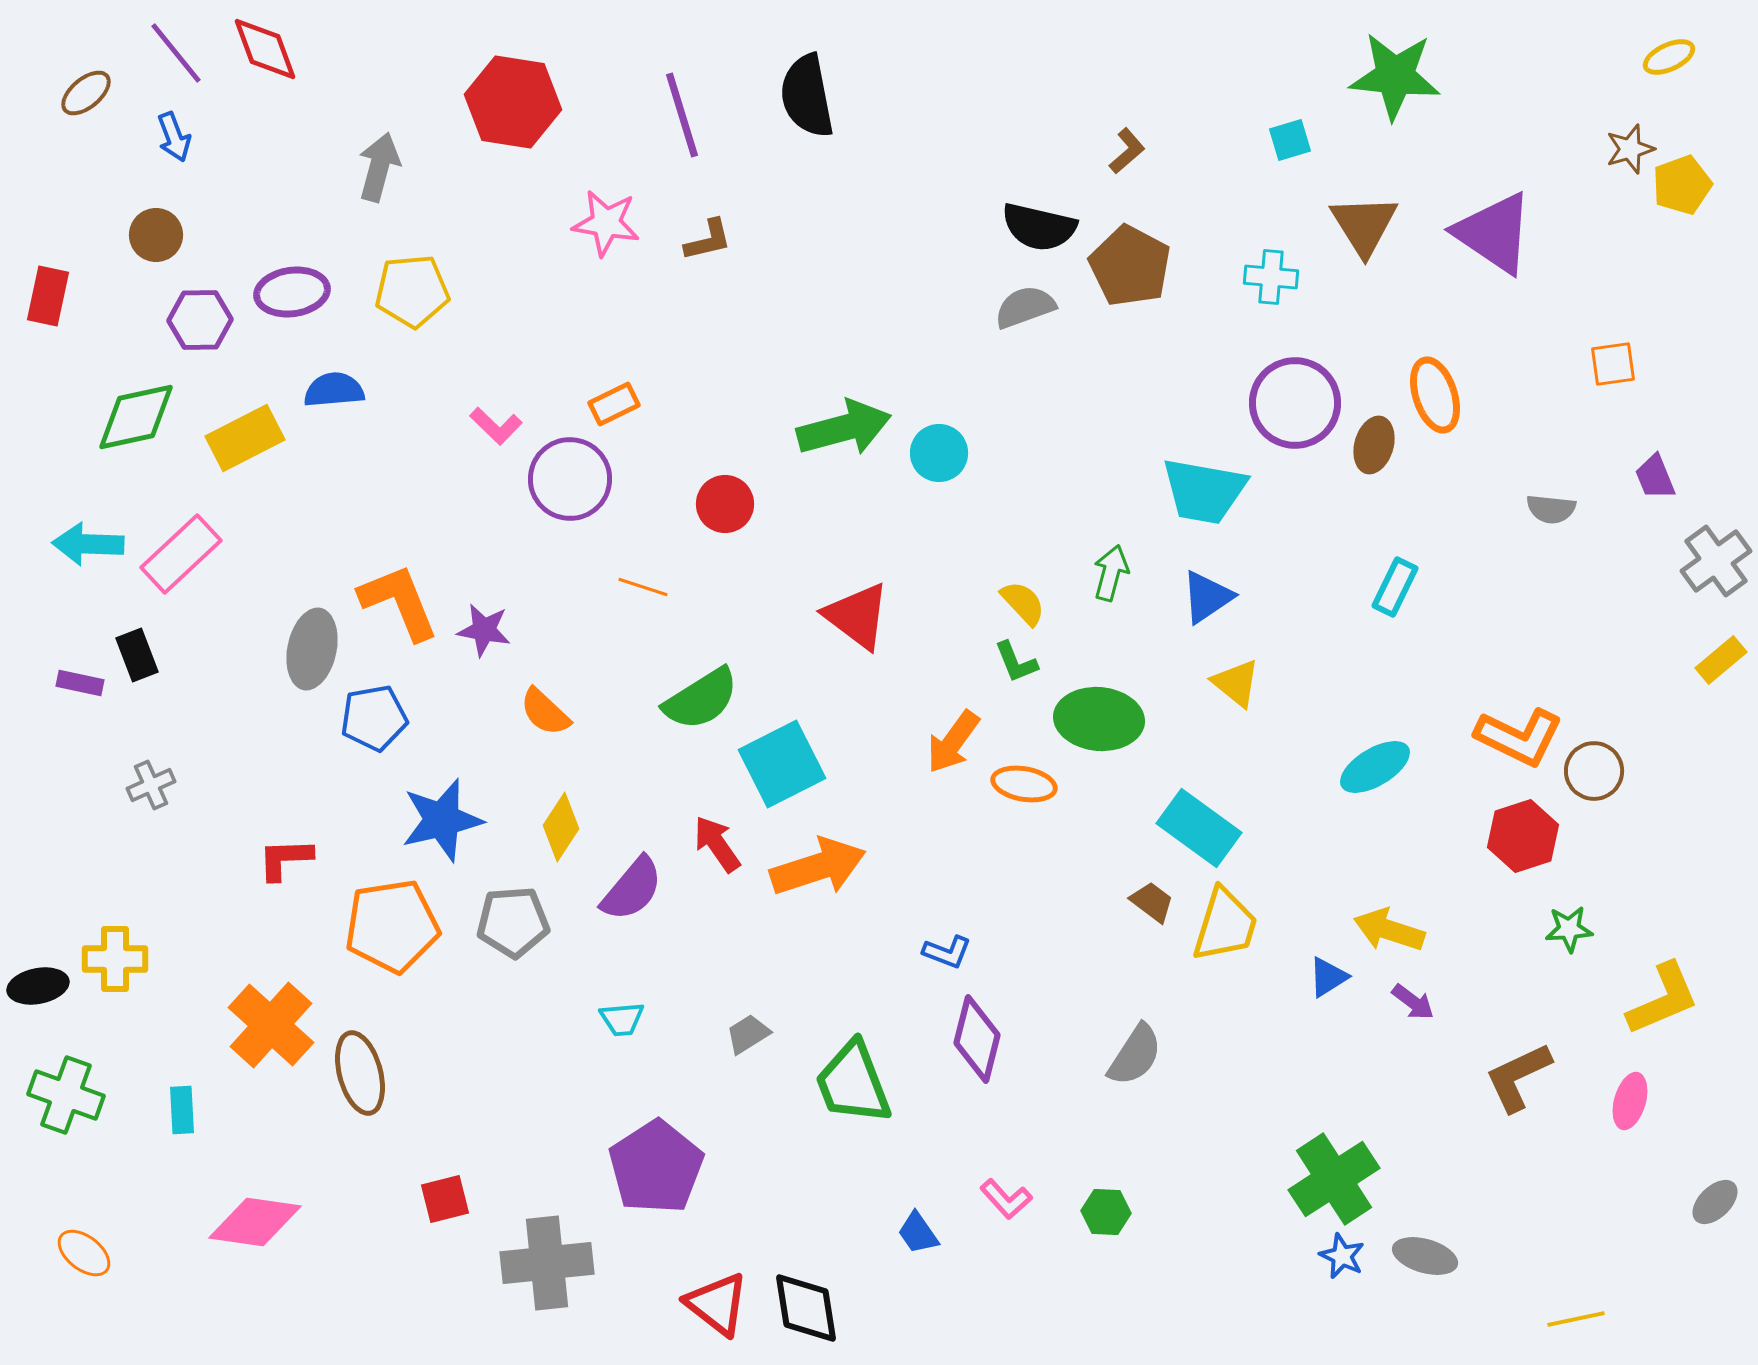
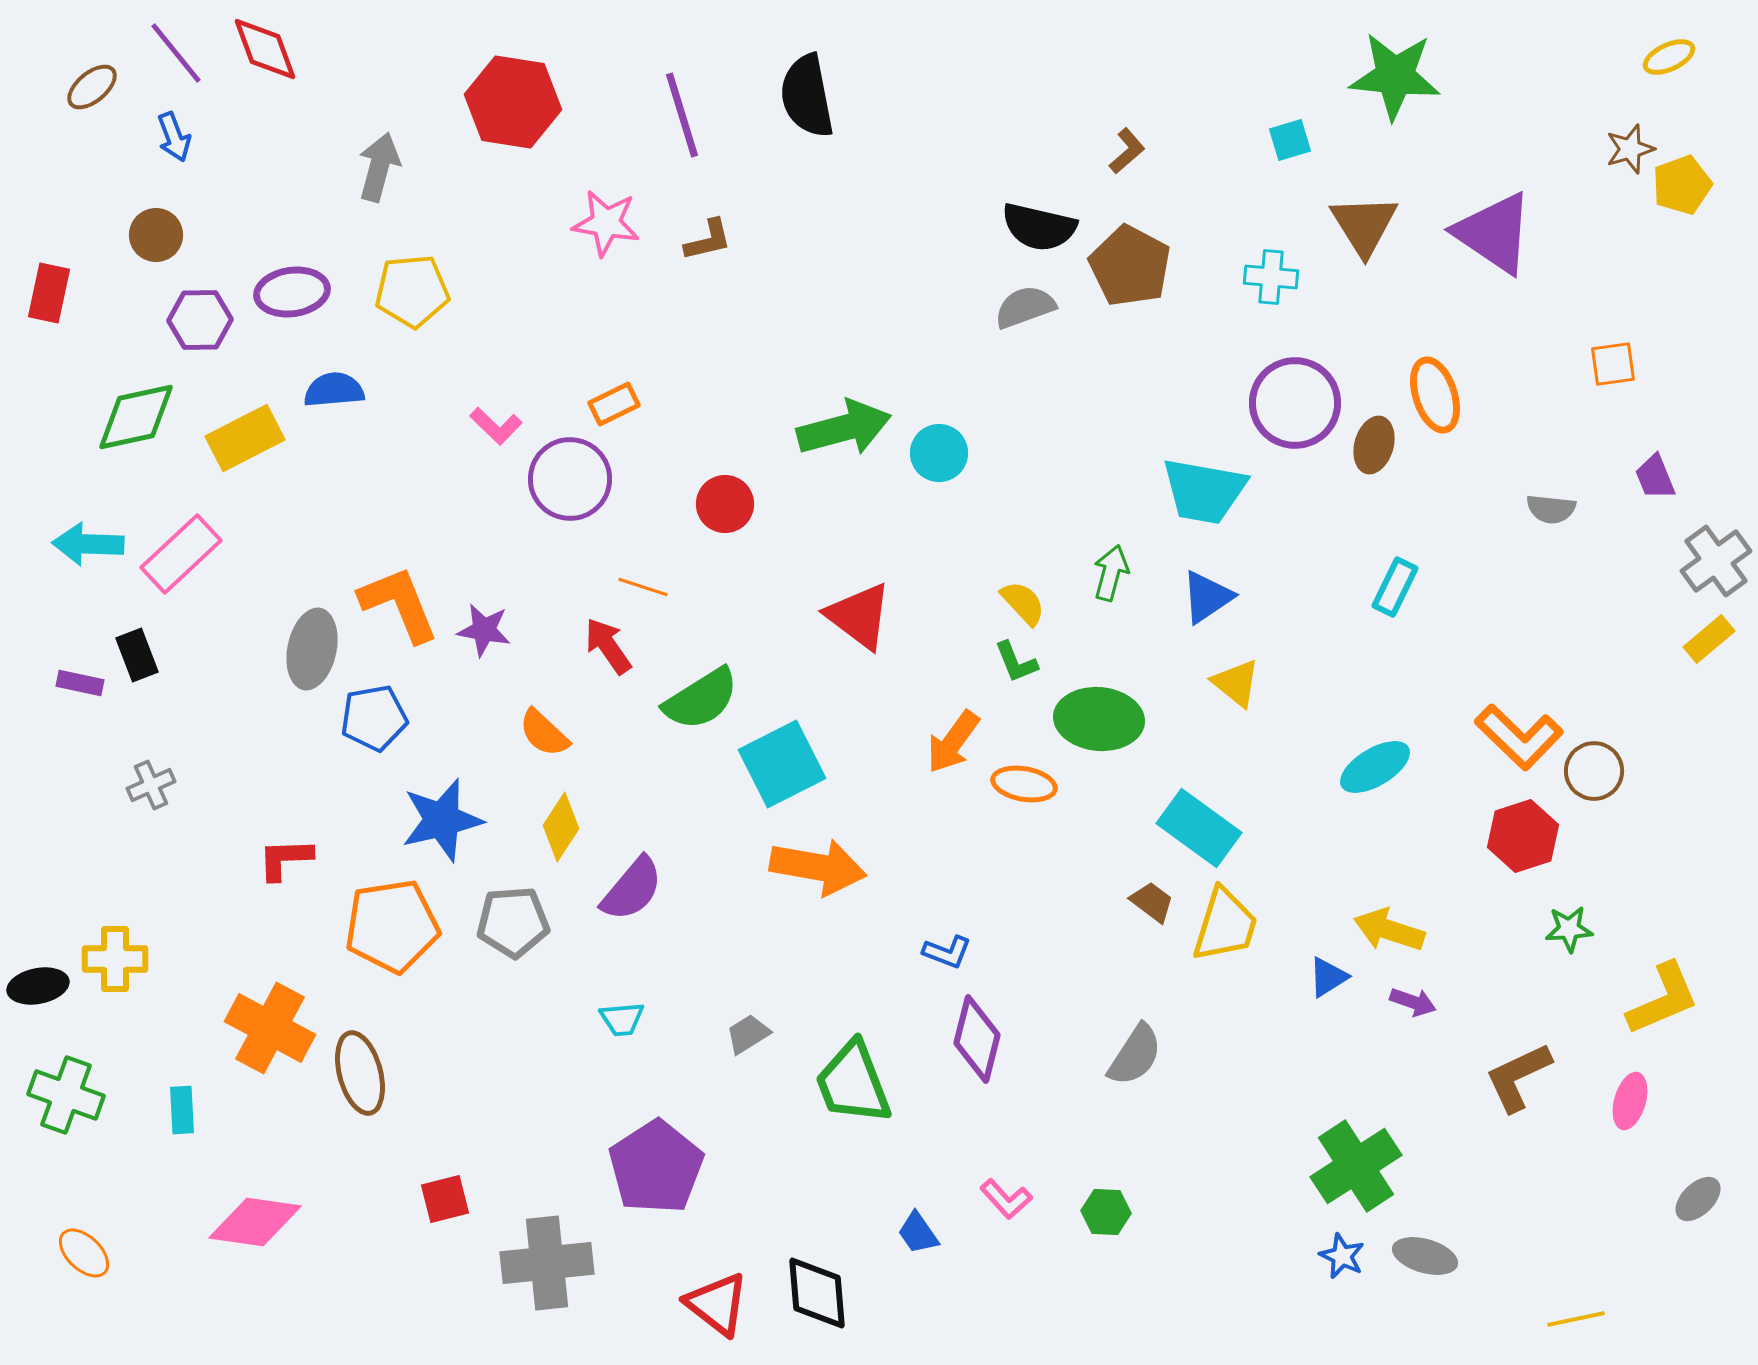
brown ellipse at (86, 93): moved 6 px right, 6 px up
red rectangle at (48, 296): moved 1 px right, 3 px up
orange L-shape at (399, 602): moved 2 px down
red triangle at (857, 616): moved 2 px right
yellow rectangle at (1721, 660): moved 12 px left, 21 px up
orange semicircle at (545, 712): moved 1 px left, 21 px down
orange L-shape at (1519, 737): rotated 18 degrees clockwise
red arrow at (717, 844): moved 109 px left, 198 px up
orange arrow at (818, 867): rotated 28 degrees clockwise
purple arrow at (1413, 1002): rotated 18 degrees counterclockwise
orange cross at (271, 1025): moved 1 px left, 3 px down; rotated 14 degrees counterclockwise
green cross at (1334, 1179): moved 22 px right, 13 px up
gray ellipse at (1715, 1202): moved 17 px left, 3 px up
orange ellipse at (84, 1253): rotated 6 degrees clockwise
black diamond at (806, 1308): moved 11 px right, 15 px up; rotated 4 degrees clockwise
